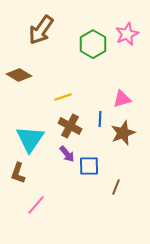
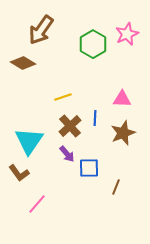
brown diamond: moved 4 px right, 12 px up
pink triangle: rotated 18 degrees clockwise
blue line: moved 5 px left, 1 px up
brown cross: rotated 20 degrees clockwise
cyan triangle: moved 1 px left, 2 px down
blue square: moved 2 px down
brown L-shape: moved 1 px right; rotated 55 degrees counterclockwise
pink line: moved 1 px right, 1 px up
